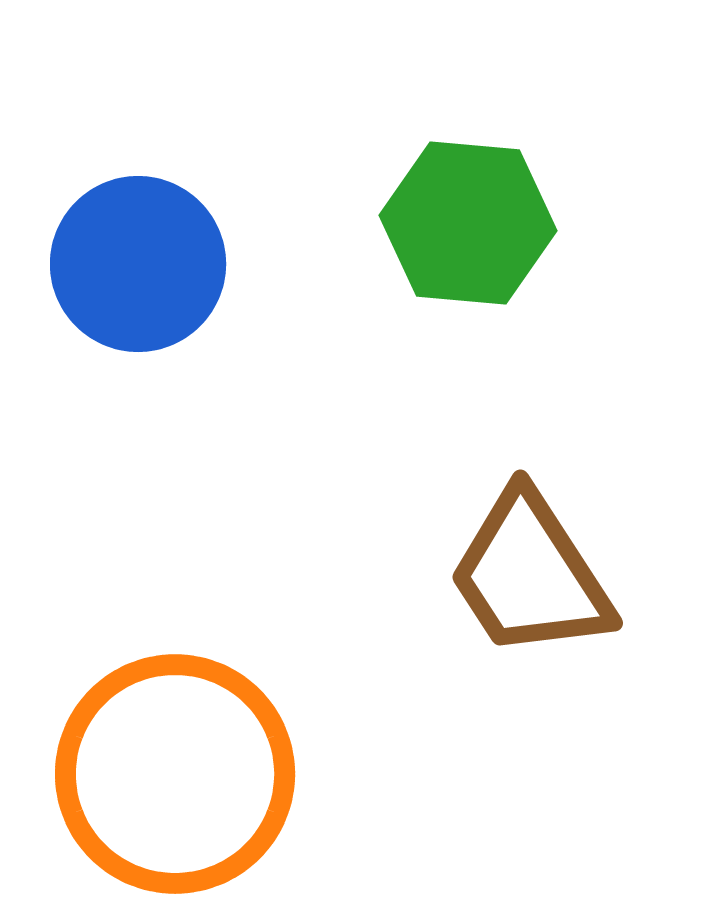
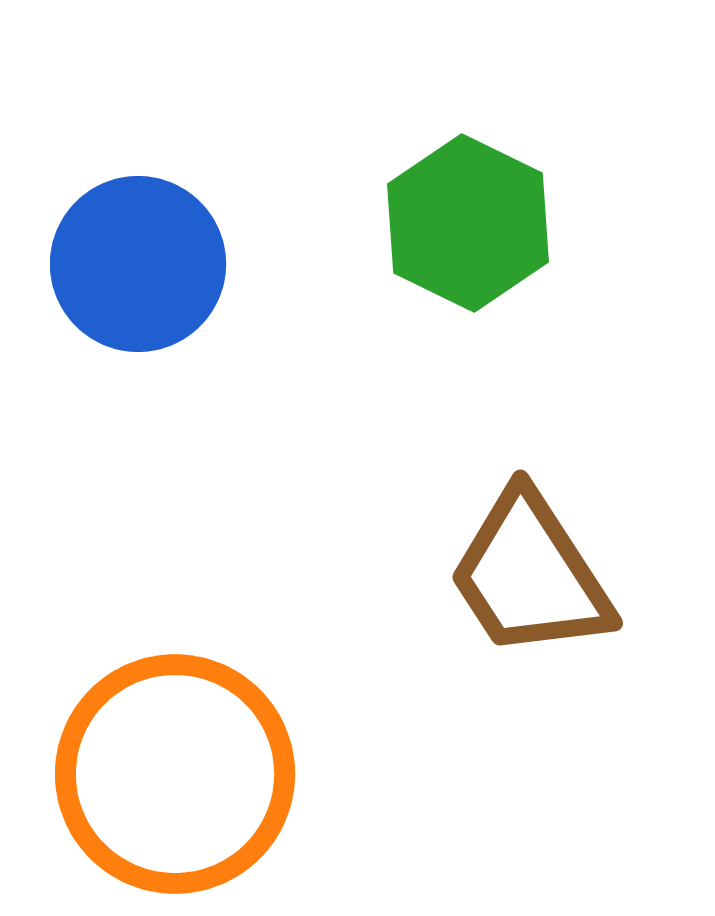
green hexagon: rotated 21 degrees clockwise
